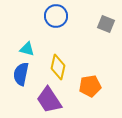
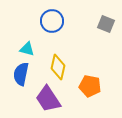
blue circle: moved 4 px left, 5 px down
orange pentagon: rotated 20 degrees clockwise
purple trapezoid: moved 1 px left, 1 px up
